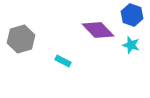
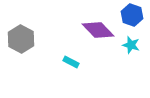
gray hexagon: rotated 16 degrees counterclockwise
cyan rectangle: moved 8 px right, 1 px down
